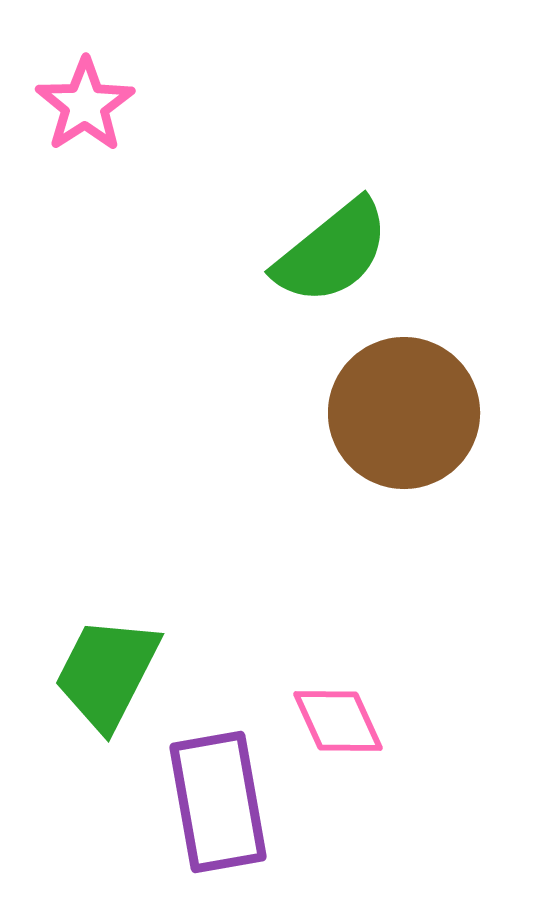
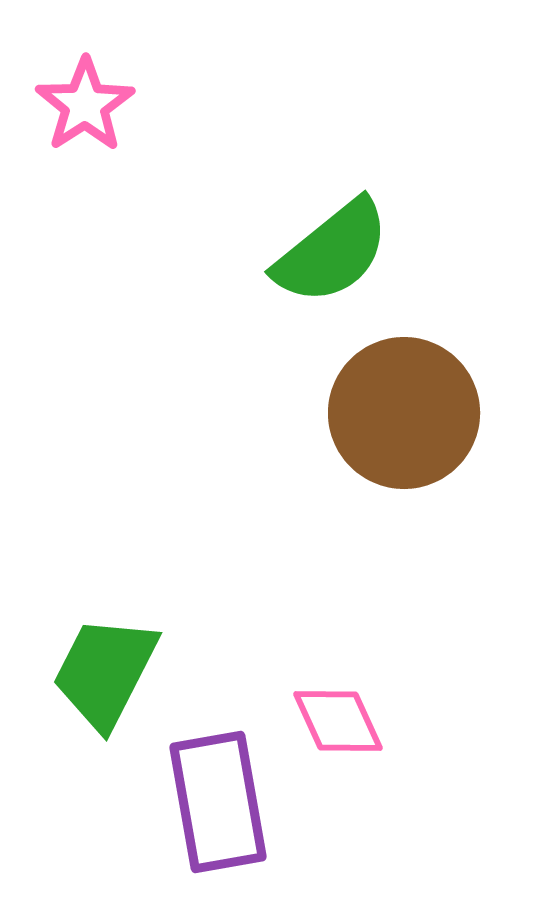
green trapezoid: moved 2 px left, 1 px up
